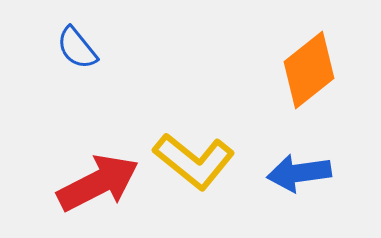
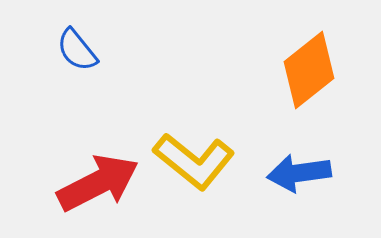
blue semicircle: moved 2 px down
